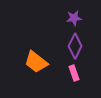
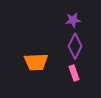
purple star: moved 1 px left, 2 px down
orange trapezoid: rotated 40 degrees counterclockwise
